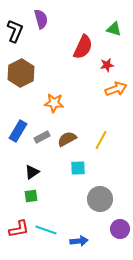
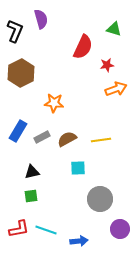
yellow line: rotated 54 degrees clockwise
black triangle: rotated 21 degrees clockwise
